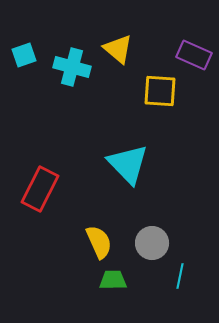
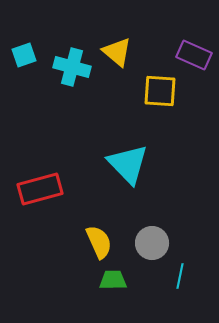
yellow triangle: moved 1 px left, 3 px down
red rectangle: rotated 48 degrees clockwise
